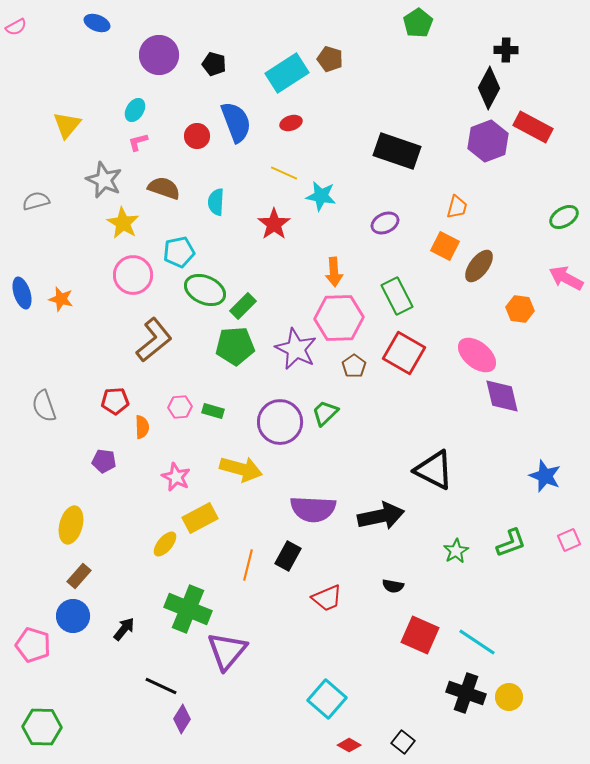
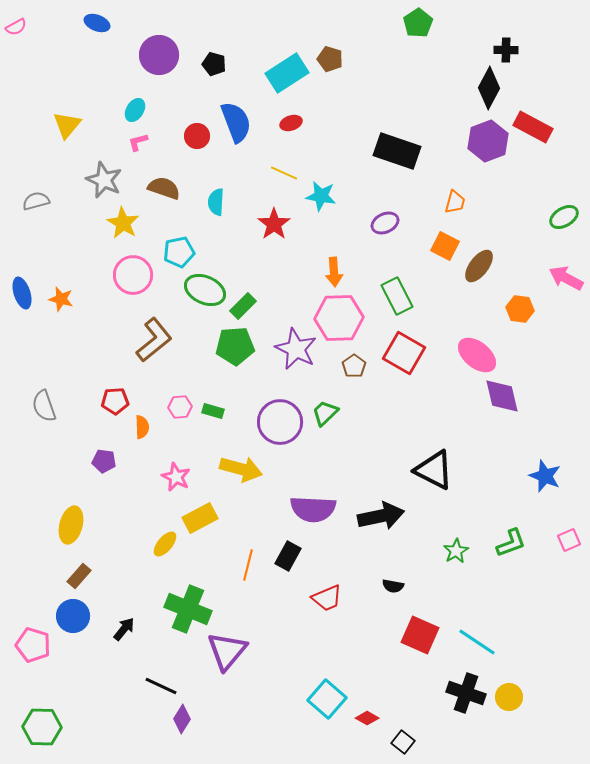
orange trapezoid at (457, 207): moved 2 px left, 5 px up
red diamond at (349, 745): moved 18 px right, 27 px up
